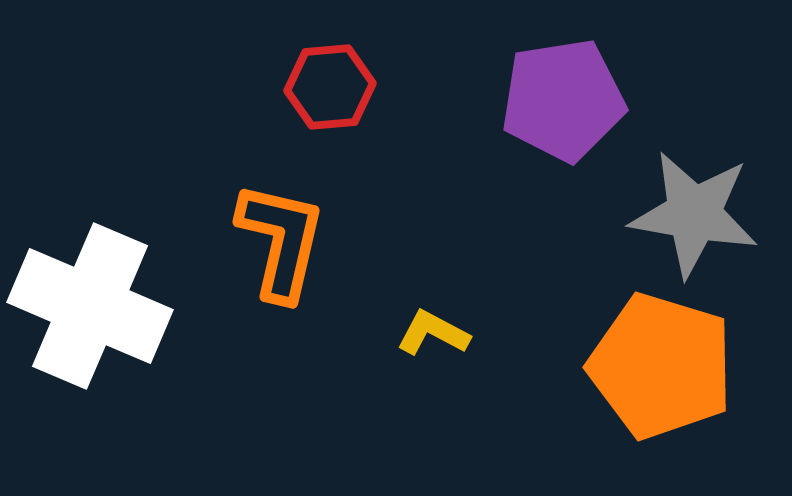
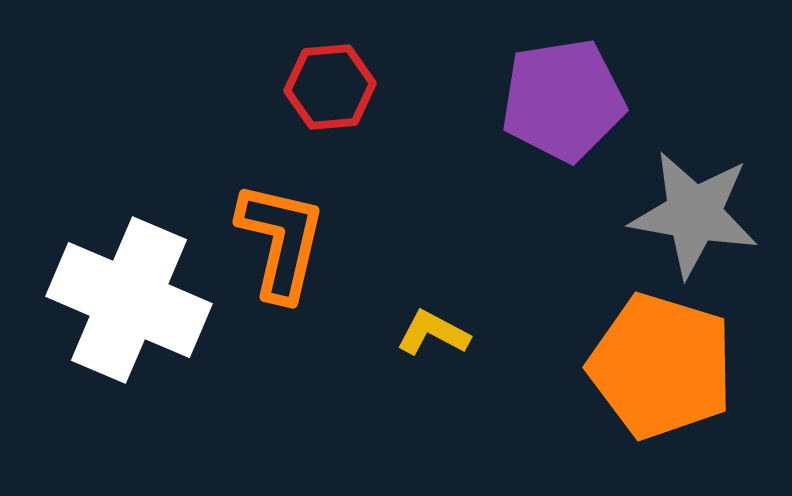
white cross: moved 39 px right, 6 px up
